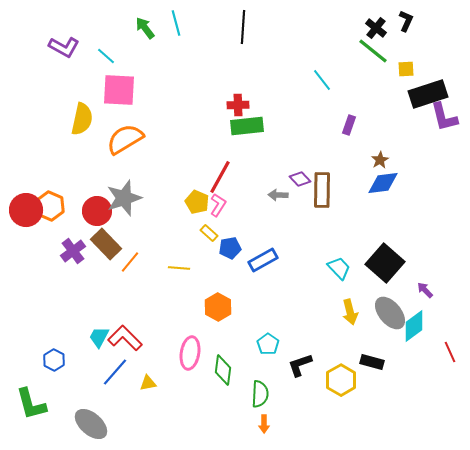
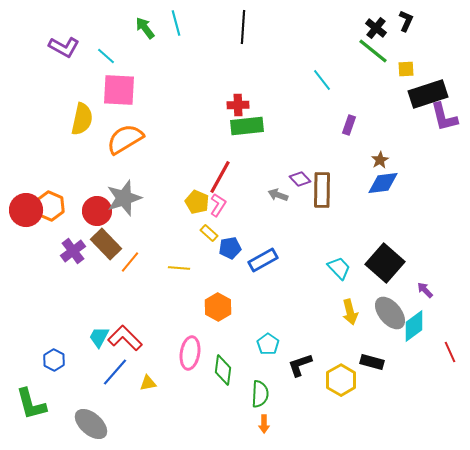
gray arrow at (278, 195): rotated 18 degrees clockwise
